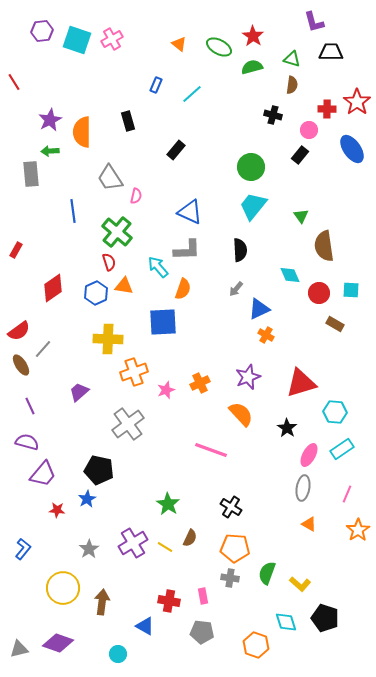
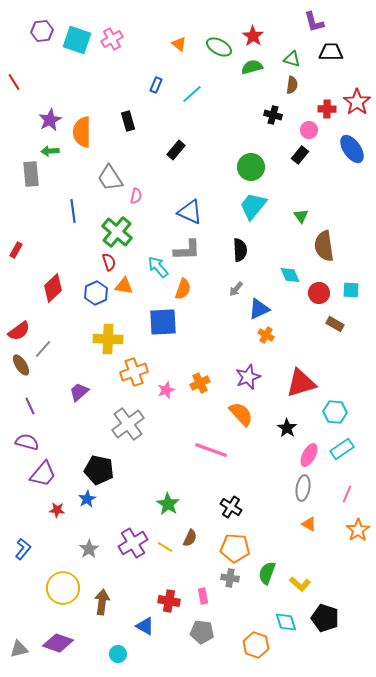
red diamond at (53, 288): rotated 8 degrees counterclockwise
